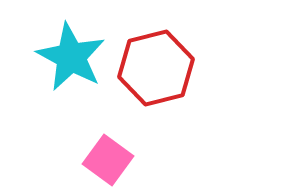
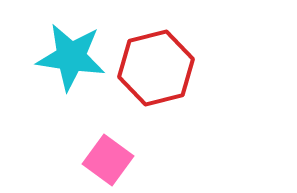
cyan star: rotated 20 degrees counterclockwise
